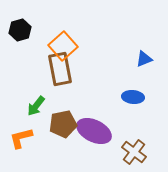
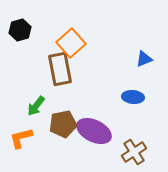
orange square: moved 8 px right, 3 px up
brown cross: rotated 20 degrees clockwise
